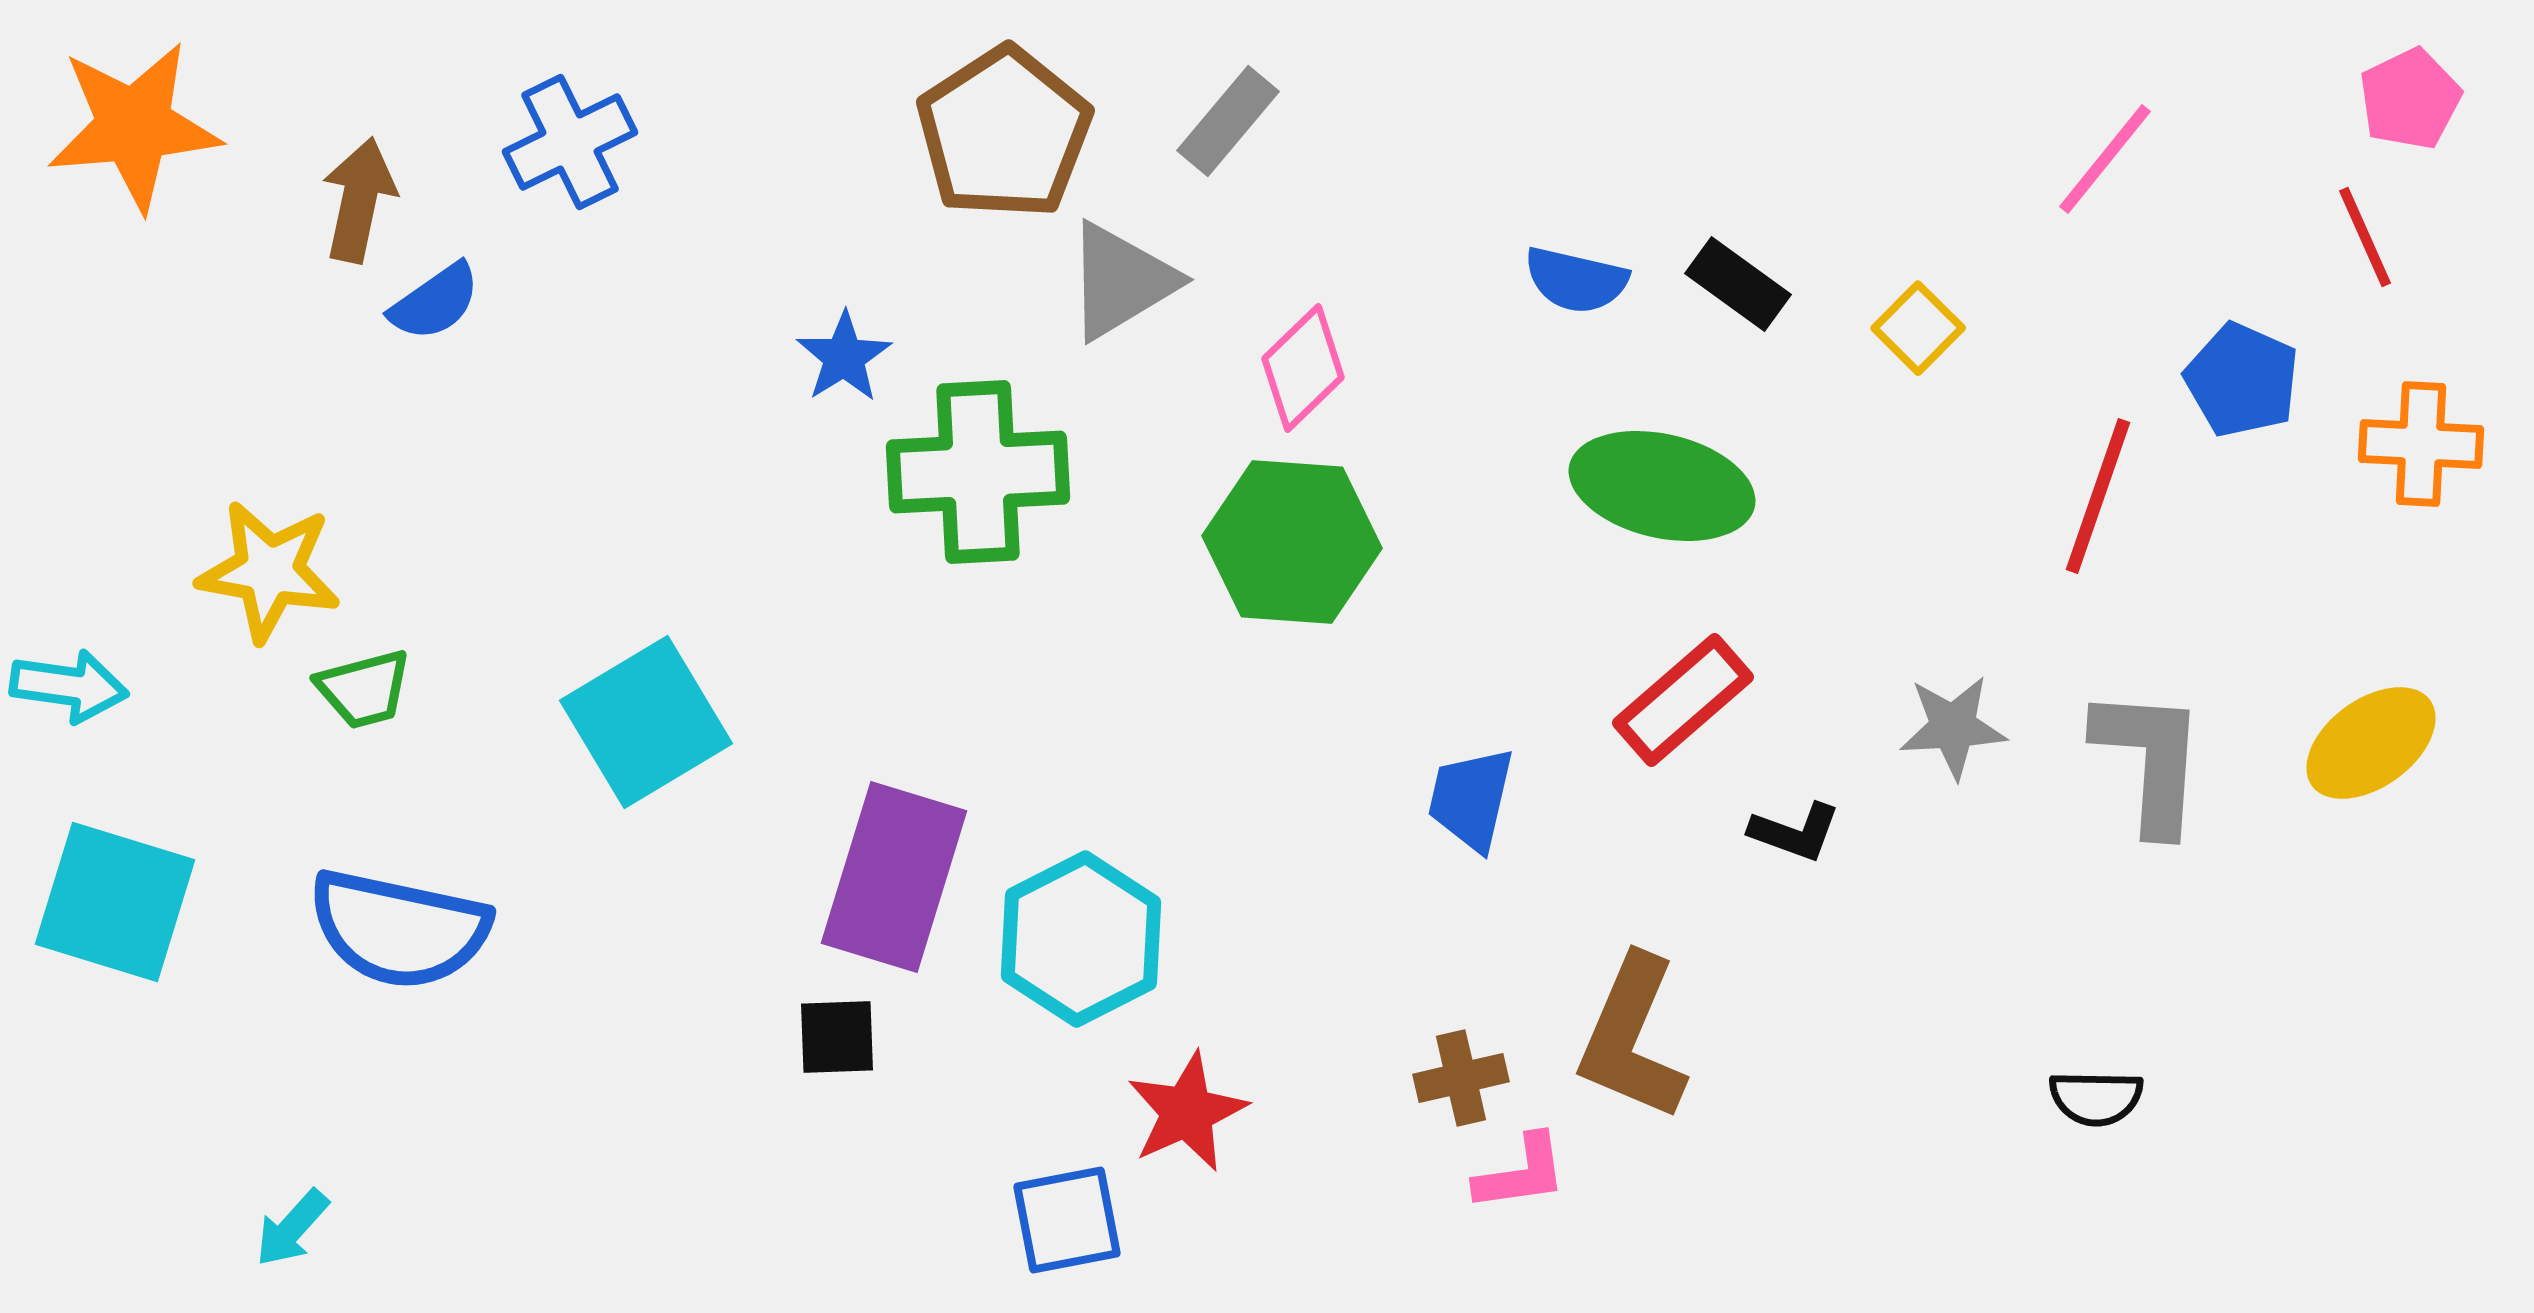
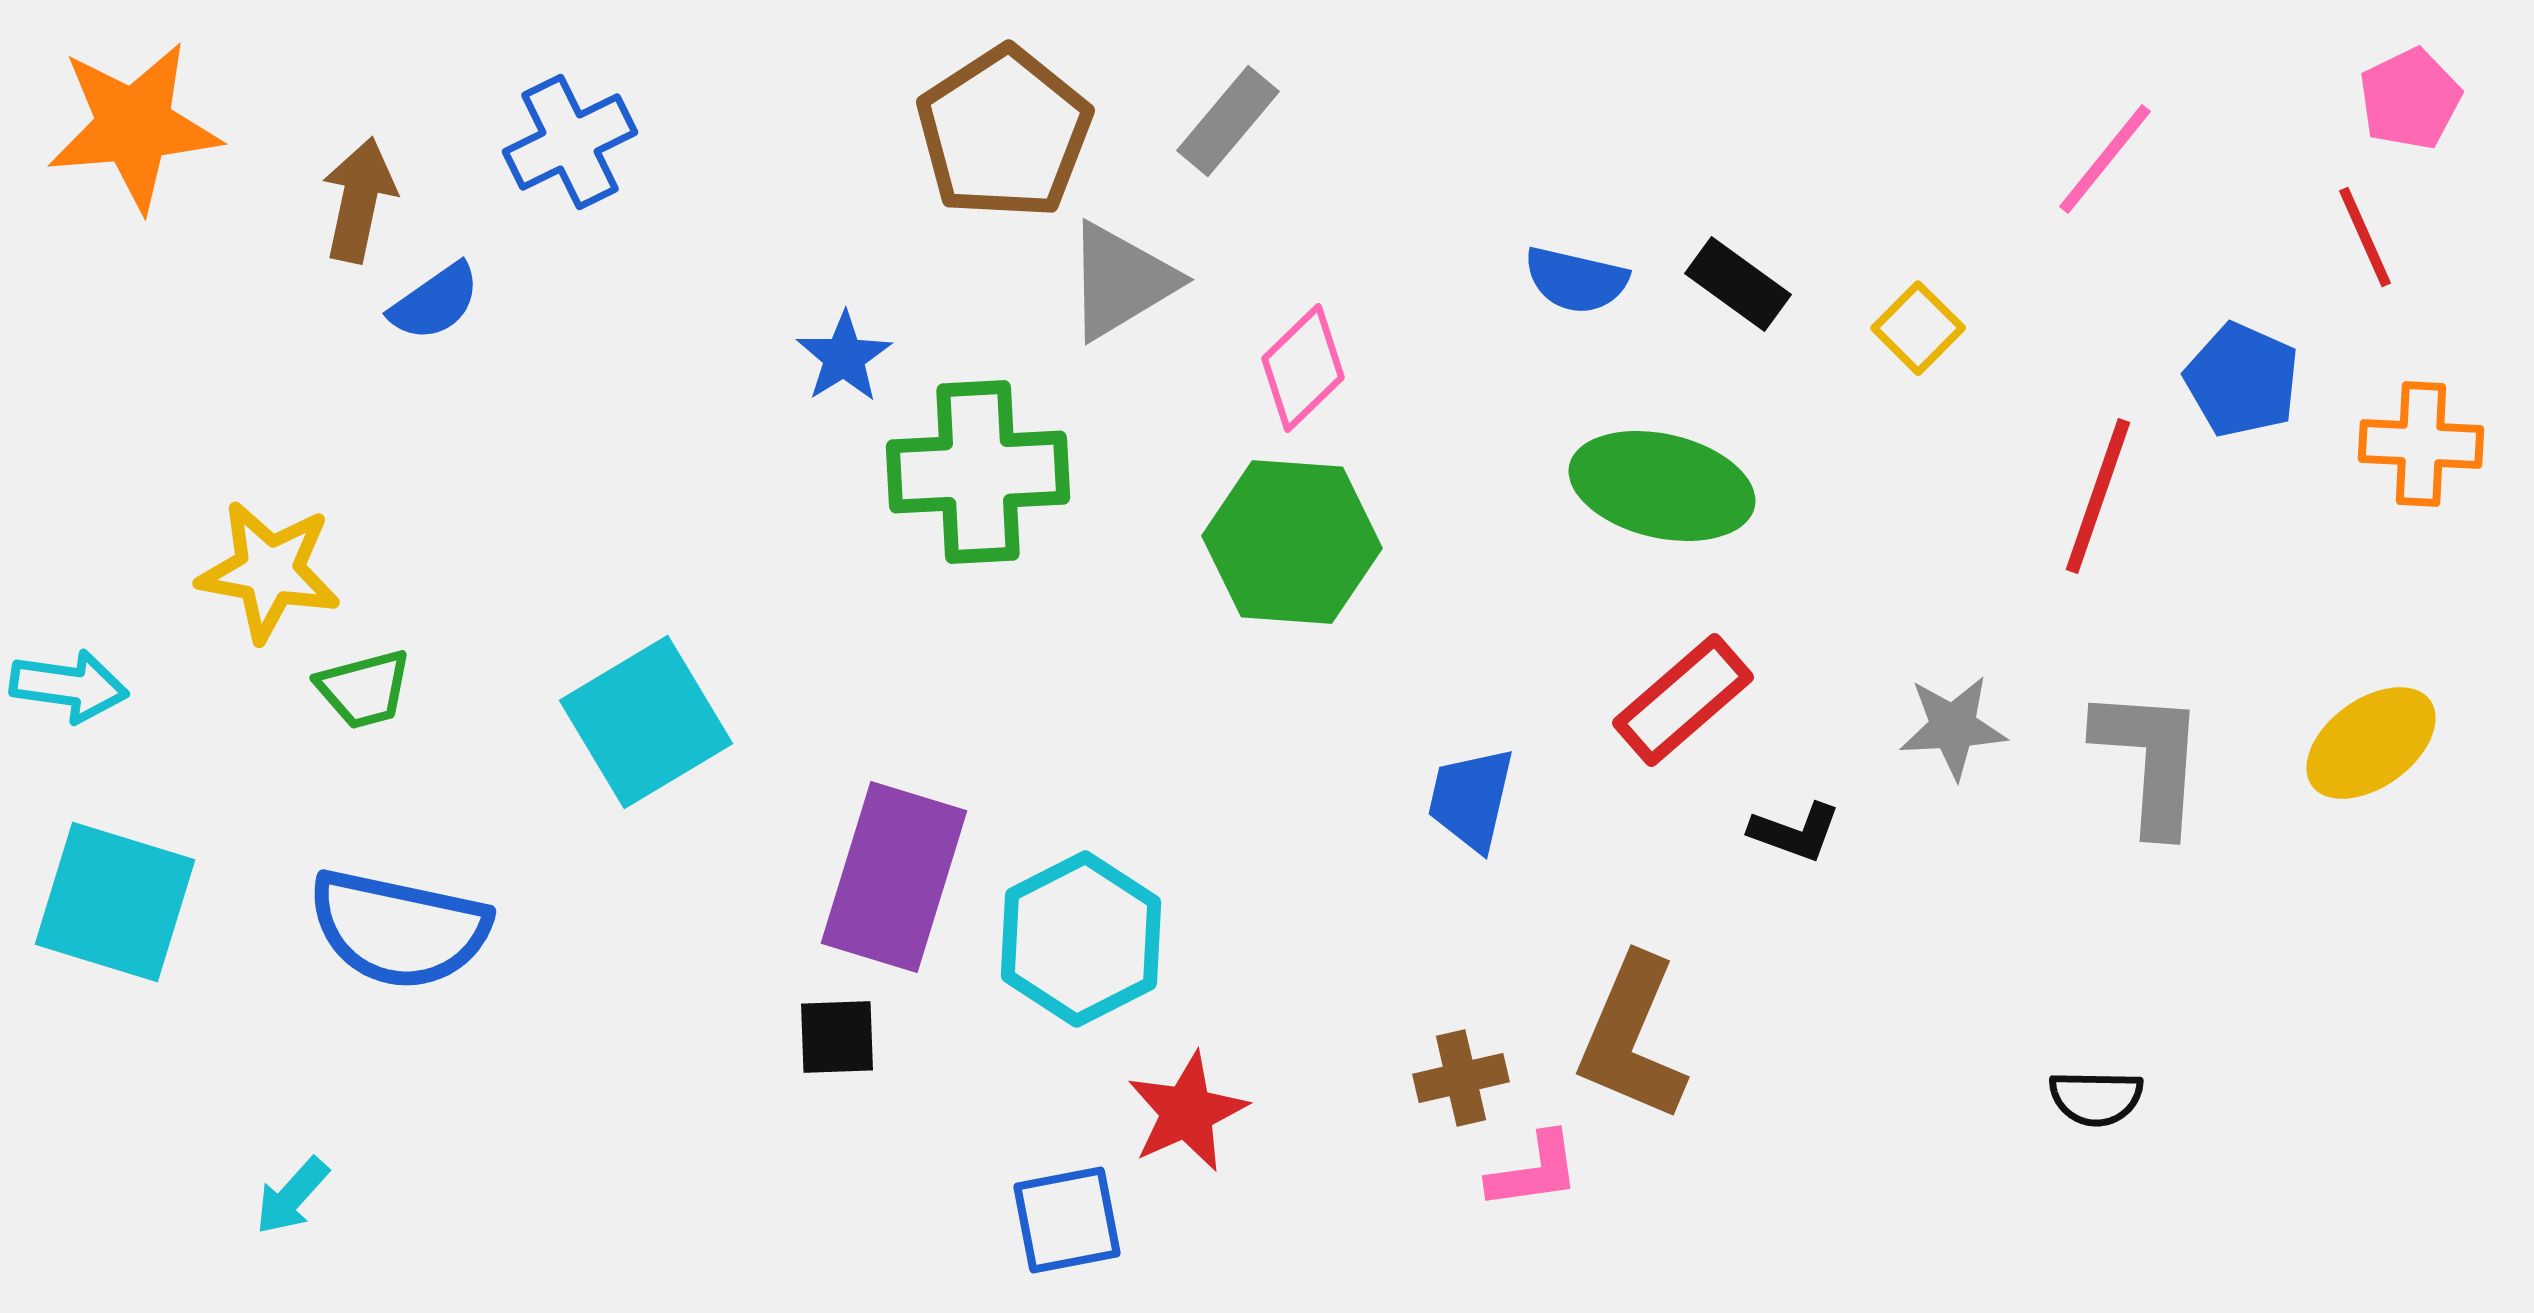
pink L-shape at (1521, 1173): moved 13 px right, 2 px up
cyan arrow at (292, 1228): moved 32 px up
